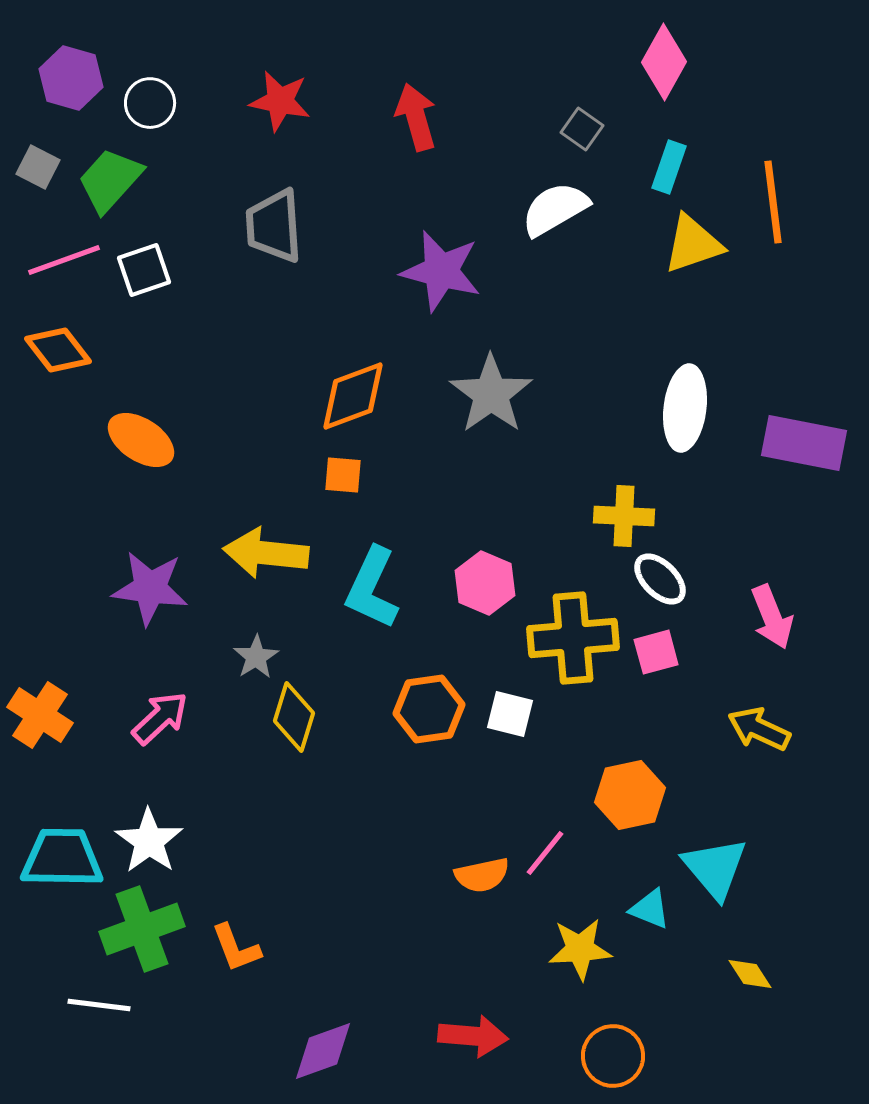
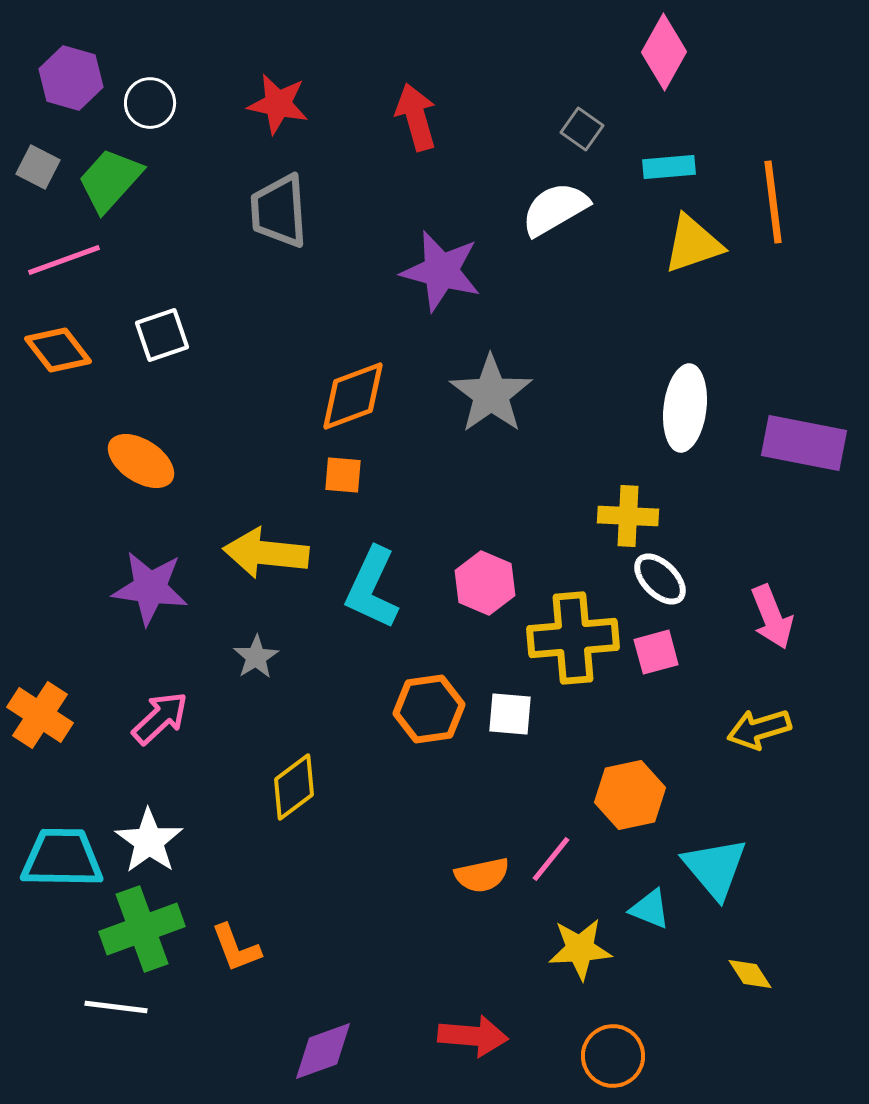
pink diamond at (664, 62): moved 10 px up
red star at (280, 101): moved 2 px left, 3 px down
cyan rectangle at (669, 167): rotated 66 degrees clockwise
gray trapezoid at (274, 226): moved 5 px right, 15 px up
white square at (144, 270): moved 18 px right, 65 px down
orange ellipse at (141, 440): moved 21 px down
yellow cross at (624, 516): moved 4 px right
white square at (510, 714): rotated 9 degrees counterclockwise
yellow diamond at (294, 717): moved 70 px down; rotated 36 degrees clockwise
yellow arrow at (759, 729): rotated 42 degrees counterclockwise
pink line at (545, 853): moved 6 px right, 6 px down
white line at (99, 1005): moved 17 px right, 2 px down
